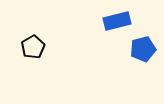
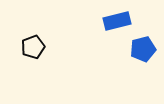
black pentagon: rotated 10 degrees clockwise
